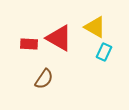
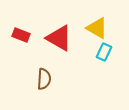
yellow triangle: moved 2 px right, 1 px down
red rectangle: moved 8 px left, 9 px up; rotated 18 degrees clockwise
brown semicircle: rotated 30 degrees counterclockwise
